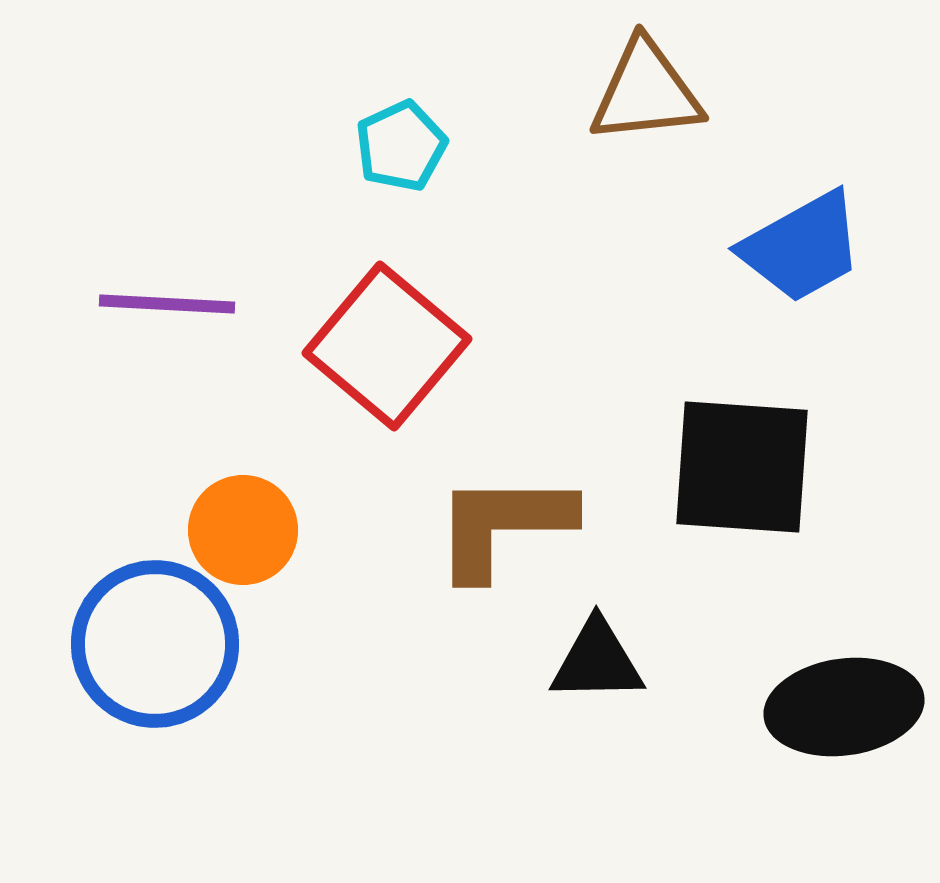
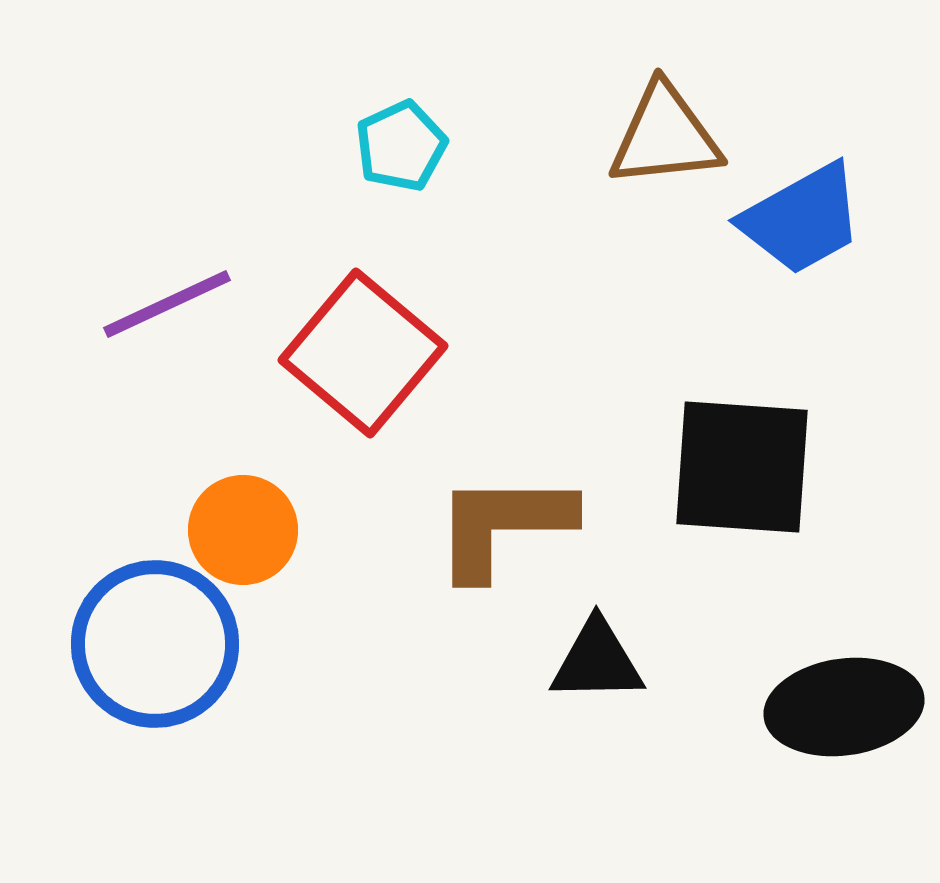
brown triangle: moved 19 px right, 44 px down
blue trapezoid: moved 28 px up
purple line: rotated 28 degrees counterclockwise
red square: moved 24 px left, 7 px down
